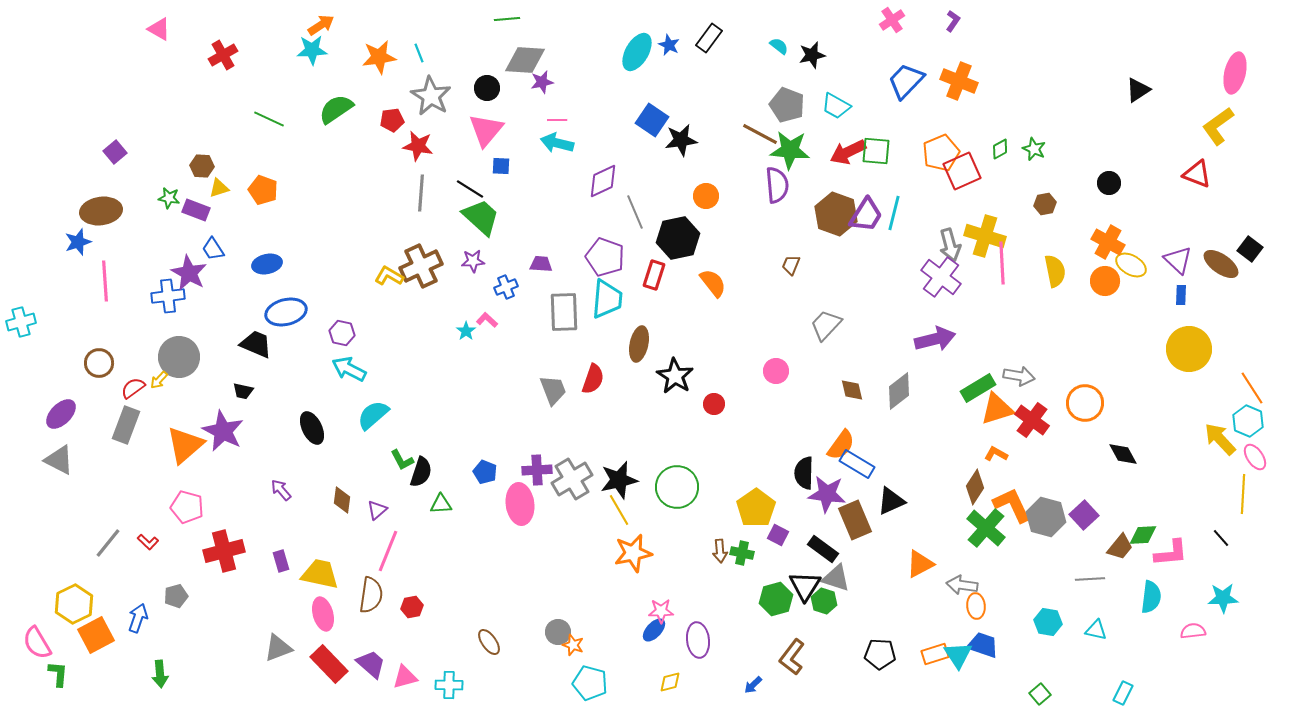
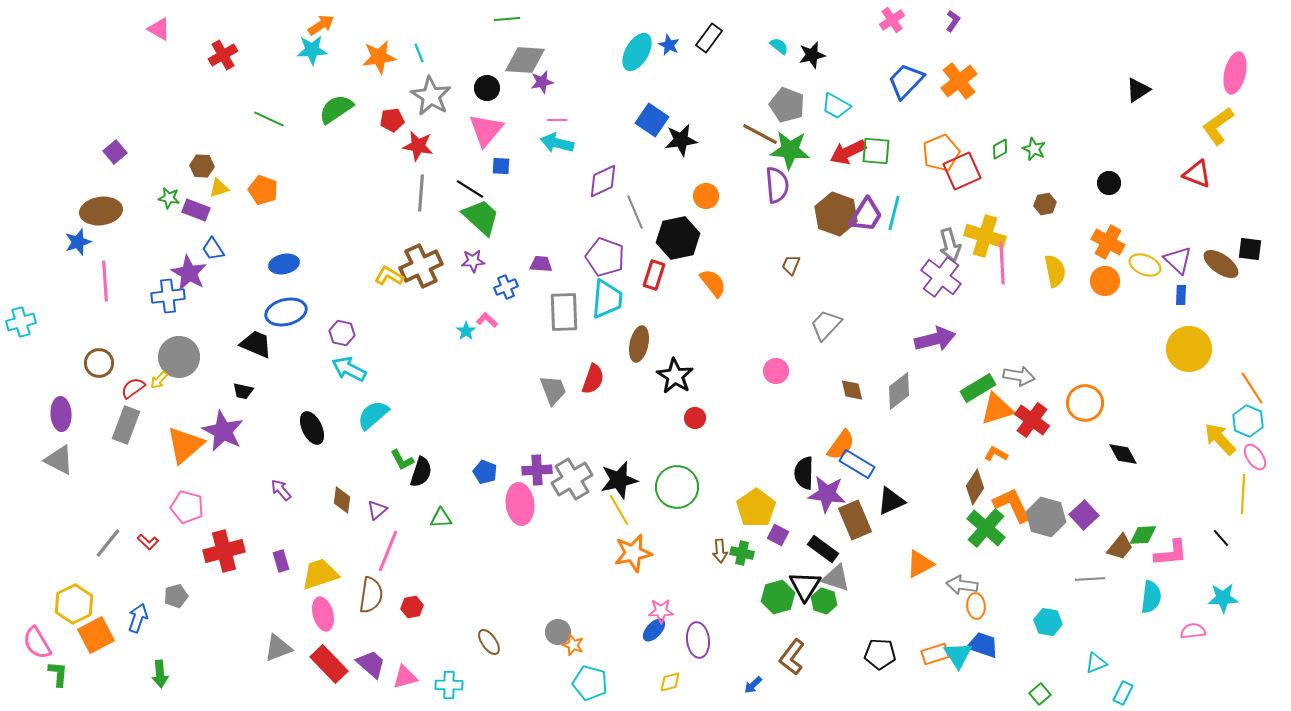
orange cross at (959, 81): rotated 30 degrees clockwise
black square at (1250, 249): rotated 30 degrees counterclockwise
blue ellipse at (267, 264): moved 17 px right
yellow ellipse at (1131, 265): moved 14 px right; rotated 8 degrees counterclockwise
red circle at (714, 404): moved 19 px left, 14 px down
purple ellipse at (61, 414): rotated 48 degrees counterclockwise
green triangle at (441, 504): moved 14 px down
yellow trapezoid at (320, 574): rotated 30 degrees counterclockwise
green hexagon at (776, 599): moved 2 px right, 2 px up
cyan triangle at (1096, 630): moved 33 px down; rotated 35 degrees counterclockwise
